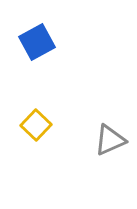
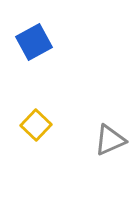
blue square: moved 3 px left
